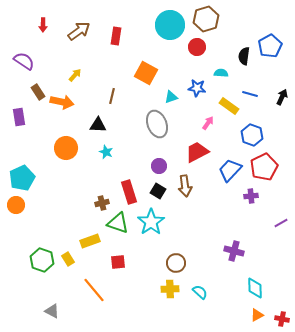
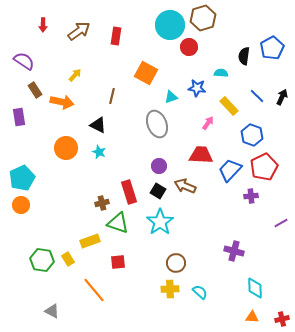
brown hexagon at (206, 19): moved 3 px left, 1 px up
blue pentagon at (270, 46): moved 2 px right, 2 px down
red circle at (197, 47): moved 8 px left
brown rectangle at (38, 92): moved 3 px left, 2 px up
blue line at (250, 94): moved 7 px right, 2 px down; rotated 28 degrees clockwise
yellow rectangle at (229, 106): rotated 12 degrees clockwise
black triangle at (98, 125): rotated 24 degrees clockwise
cyan star at (106, 152): moved 7 px left
red trapezoid at (197, 152): moved 4 px right, 3 px down; rotated 30 degrees clockwise
brown arrow at (185, 186): rotated 120 degrees clockwise
orange circle at (16, 205): moved 5 px right
cyan star at (151, 222): moved 9 px right
green hexagon at (42, 260): rotated 10 degrees counterclockwise
orange triangle at (257, 315): moved 5 px left, 2 px down; rotated 32 degrees clockwise
red cross at (282, 319): rotated 24 degrees counterclockwise
